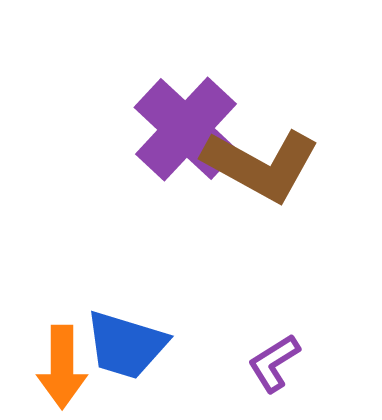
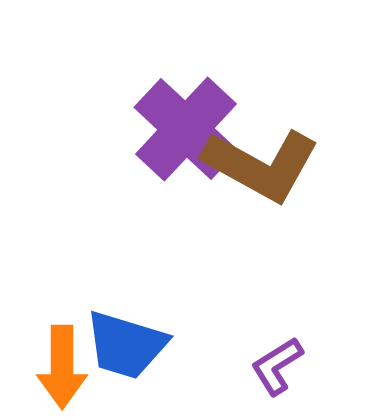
purple L-shape: moved 3 px right, 3 px down
